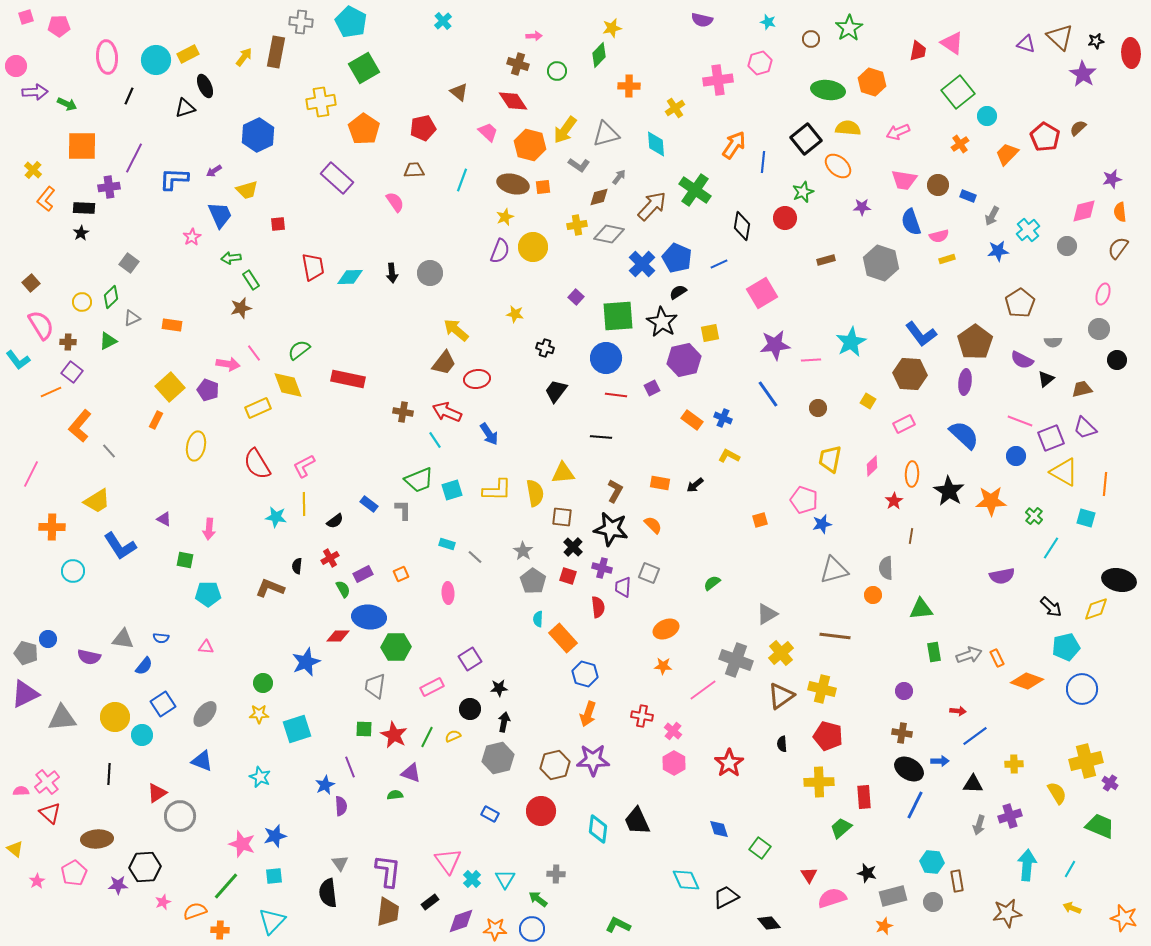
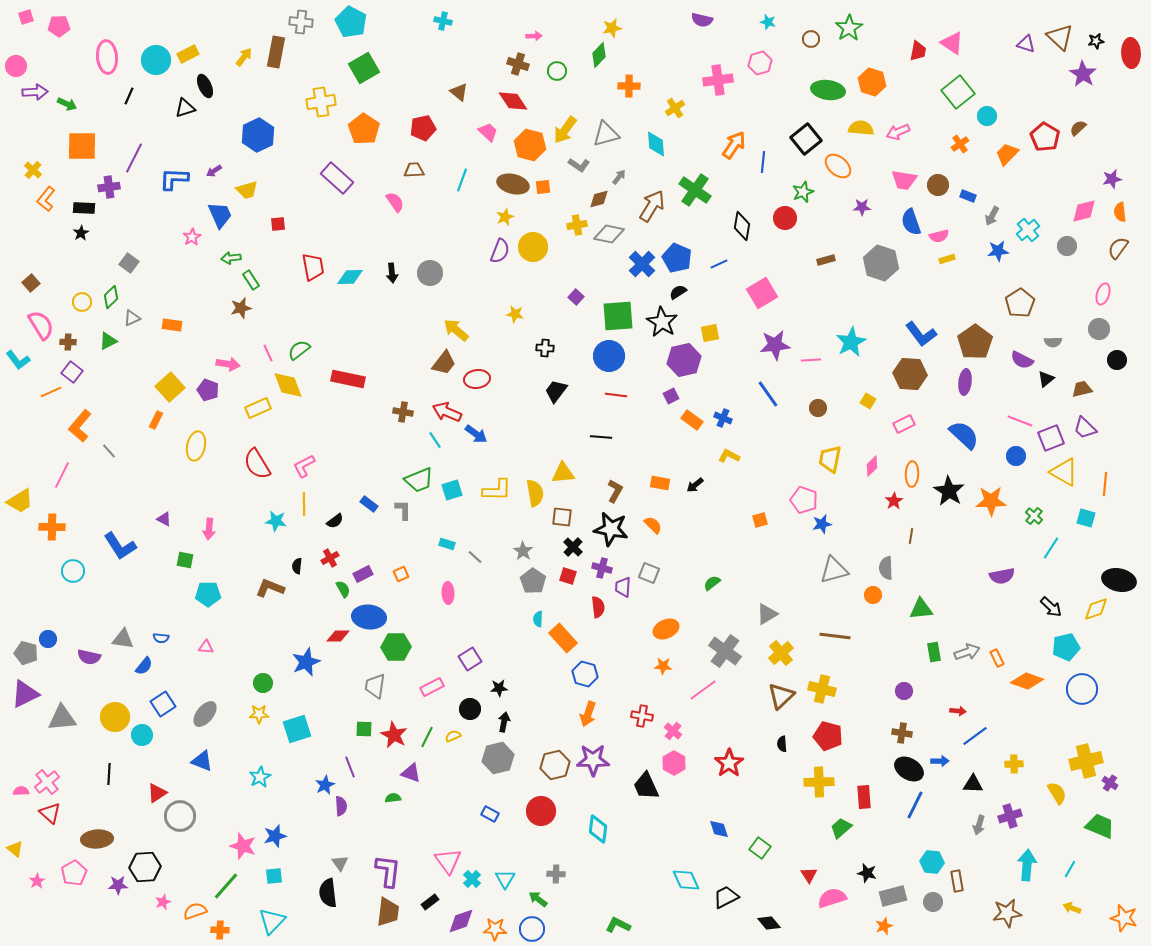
cyan cross at (443, 21): rotated 36 degrees counterclockwise
yellow semicircle at (848, 128): moved 13 px right
brown diamond at (599, 197): moved 2 px down
brown arrow at (652, 206): rotated 12 degrees counterclockwise
black cross at (545, 348): rotated 12 degrees counterclockwise
pink line at (254, 353): moved 14 px right; rotated 12 degrees clockwise
blue circle at (606, 358): moved 3 px right, 2 px up
purple square at (652, 388): moved 19 px right, 8 px down
blue arrow at (489, 434): moved 13 px left; rotated 20 degrees counterclockwise
pink line at (31, 474): moved 31 px right, 1 px down
yellow trapezoid at (97, 501): moved 77 px left
cyan star at (276, 517): moved 4 px down
gray arrow at (969, 655): moved 2 px left, 3 px up
gray cross at (736, 660): moved 11 px left, 9 px up; rotated 16 degrees clockwise
brown triangle at (781, 696): rotated 8 degrees counterclockwise
cyan star at (260, 777): rotated 20 degrees clockwise
green semicircle at (395, 795): moved 2 px left, 3 px down
black trapezoid at (637, 821): moved 9 px right, 35 px up
pink star at (242, 844): moved 1 px right, 2 px down
